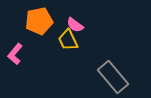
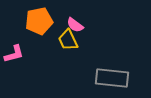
pink L-shape: moved 1 px left; rotated 145 degrees counterclockwise
gray rectangle: moved 1 px left, 1 px down; rotated 44 degrees counterclockwise
